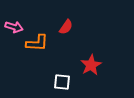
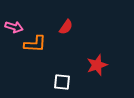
orange L-shape: moved 2 px left, 1 px down
red star: moved 6 px right; rotated 10 degrees clockwise
